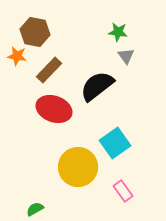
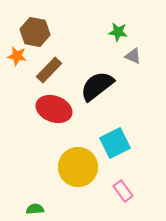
gray triangle: moved 7 px right; rotated 30 degrees counterclockwise
cyan square: rotated 8 degrees clockwise
green semicircle: rotated 24 degrees clockwise
